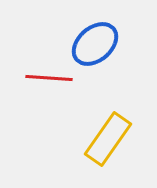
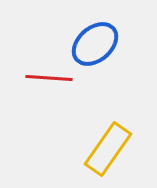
yellow rectangle: moved 10 px down
